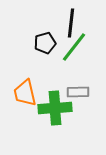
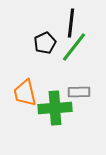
black pentagon: rotated 10 degrees counterclockwise
gray rectangle: moved 1 px right
